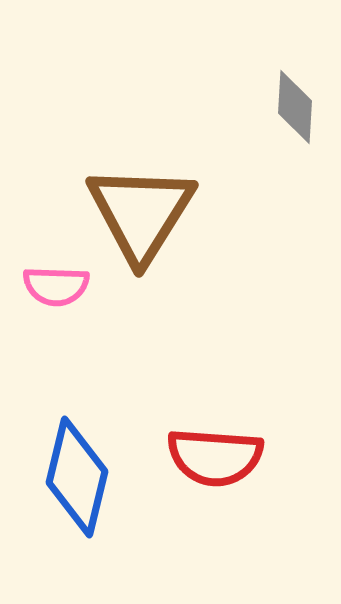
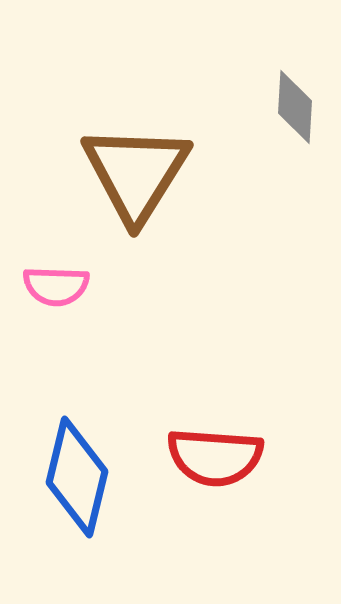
brown triangle: moved 5 px left, 40 px up
